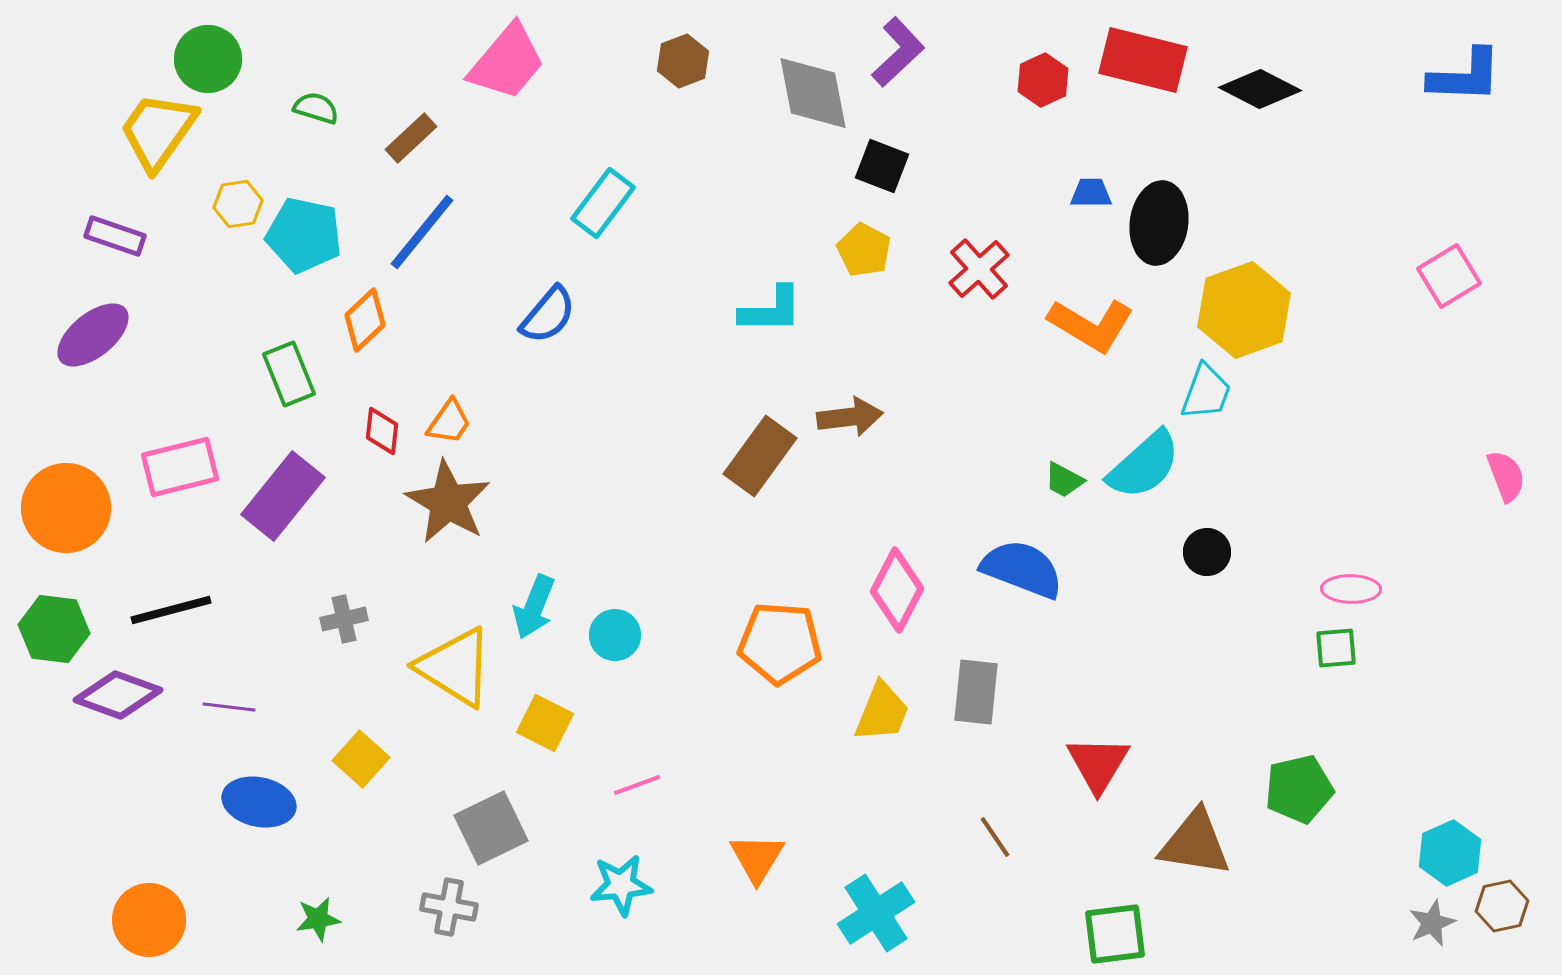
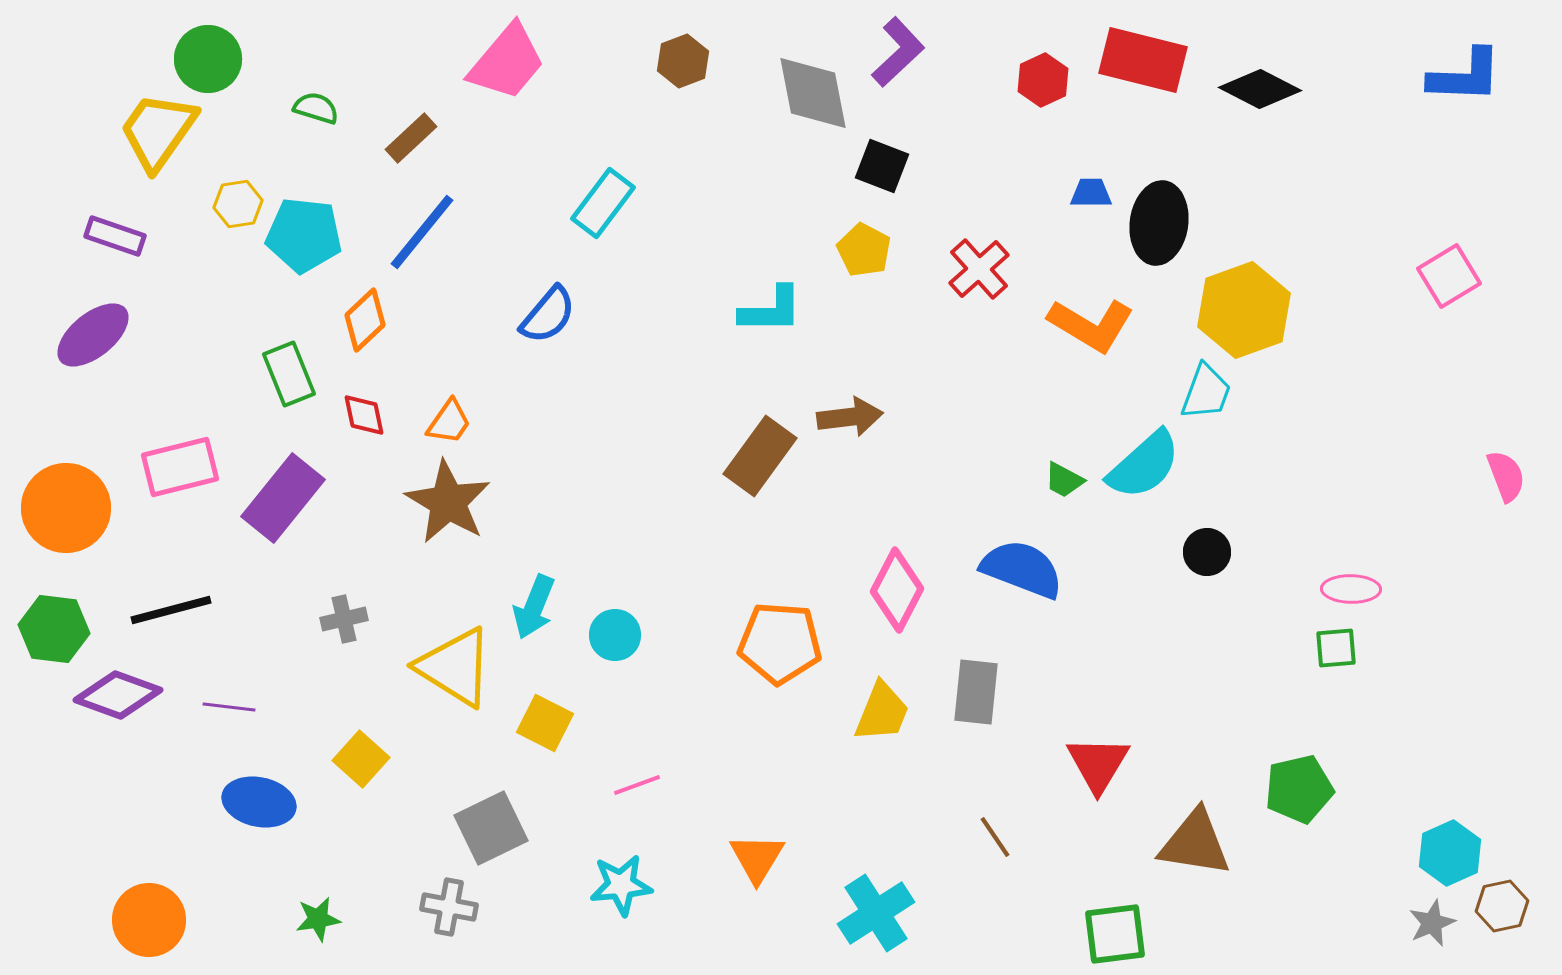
cyan pentagon at (304, 235): rotated 6 degrees counterclockwise
red diamond at (382, 431): moved 18 px left, 16 px up; rotated 18 degrees counterclockwise
purple rectangle at (283, 496): moved 2 px down
